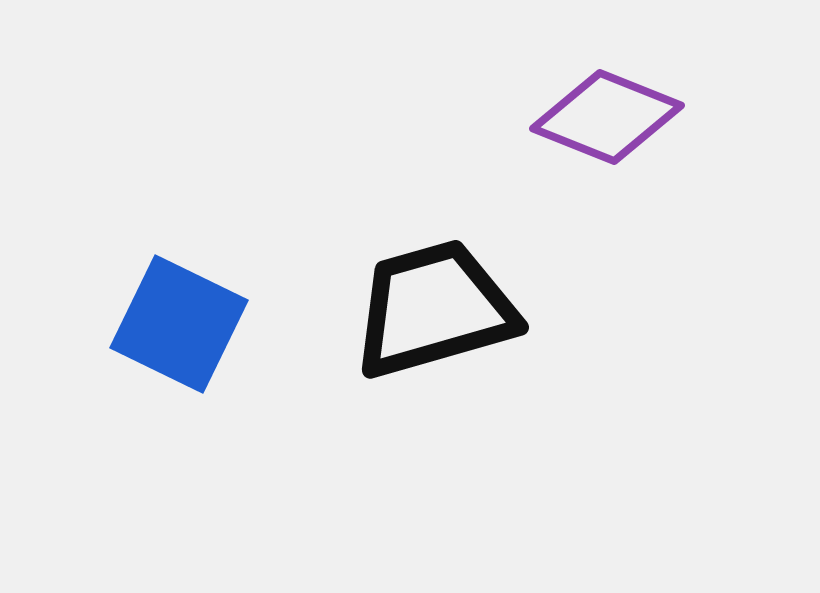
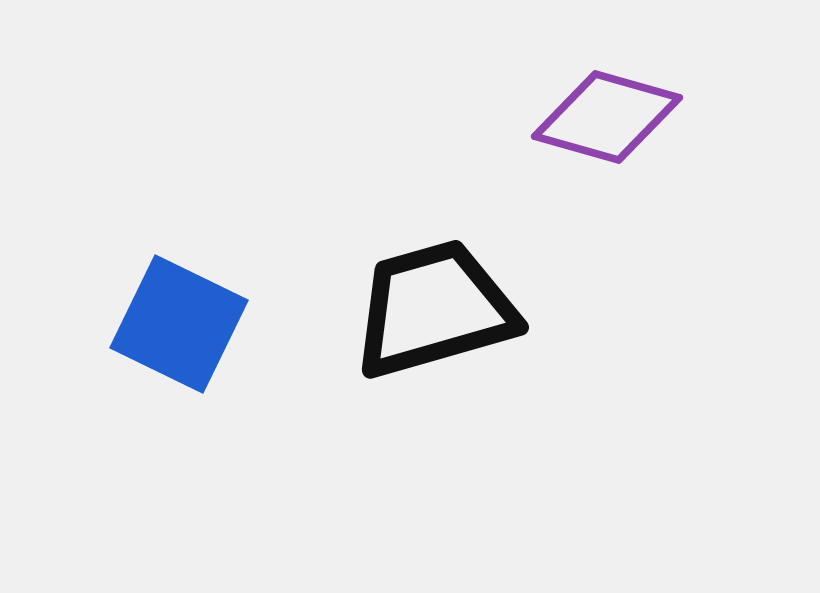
purple diamond: rotated 6 degrees counterclockwise
